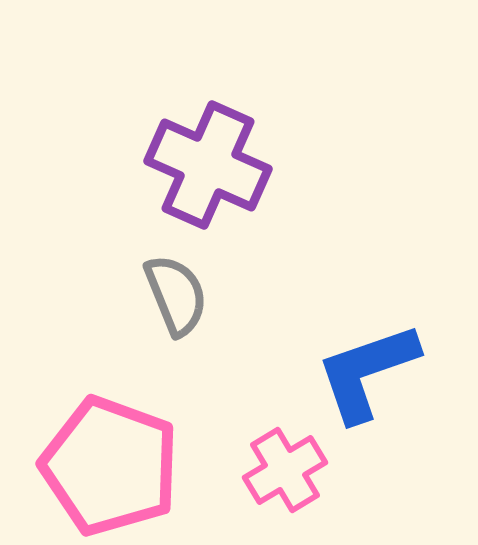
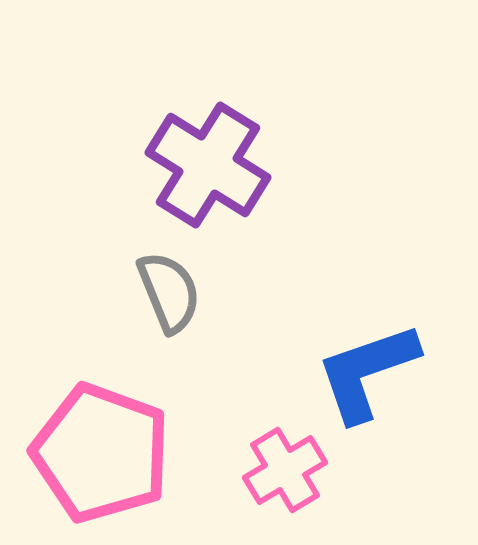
purple cross: rotated 8 degrees clockwise
gray semicircle: moved 7 px left, 3 px up
pink pentagon: moved 9 px left, 13 px up
